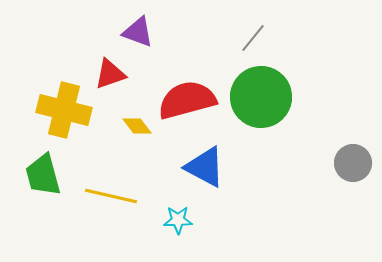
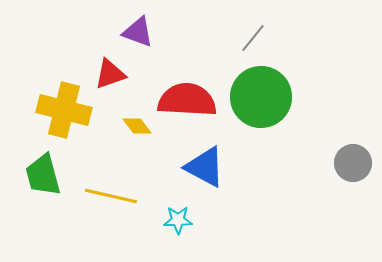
red semicircle: rotated 18 degrees clockwise
